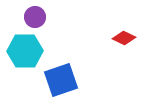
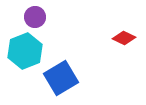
cyan hexagon: rotated 20 degrees counterclockwise
blue square: moved 2 px up; rotated 12 degrees counterclockwise
